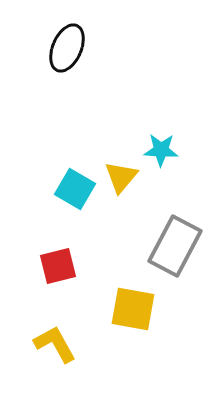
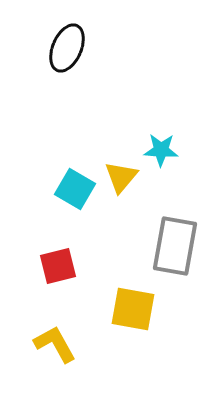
gray rectangle: rotated 18 degrees counterclockwise
